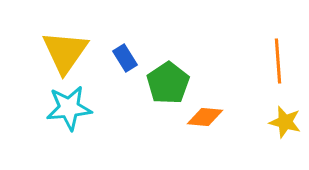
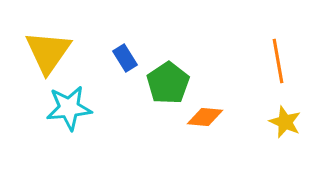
yellow triangle: moved 17 px left
orange line: rotated 6 degrees counterclockwise
yellow star: rotated 8 degrees clockwise
